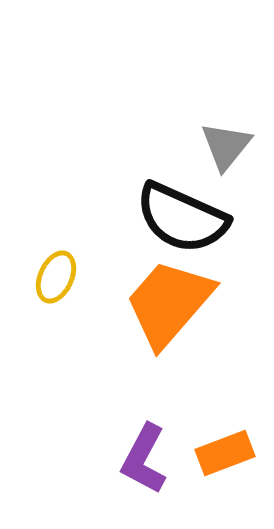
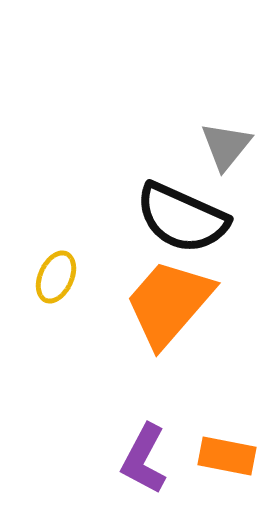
orange rectangle: moved 2 px right, 3 px down; rotated 32 degrees clockwise
